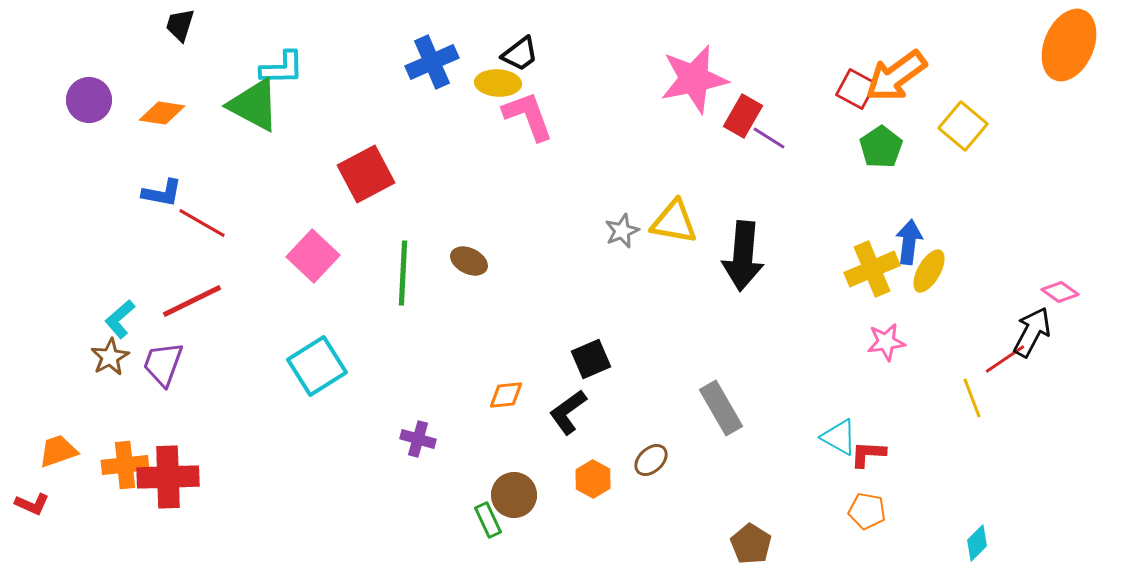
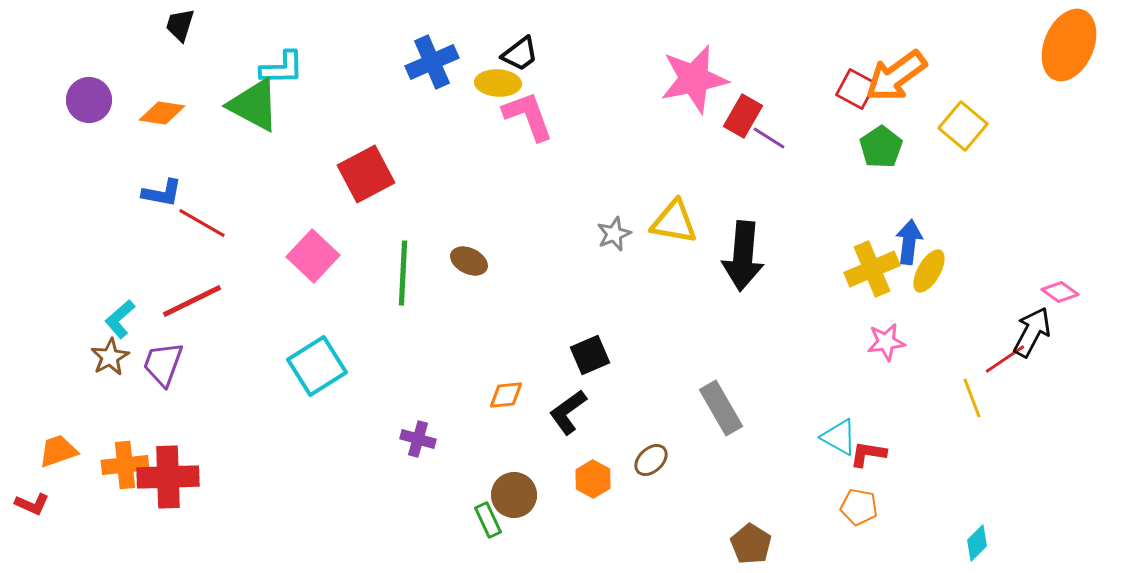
gray star at (622, 231): moved 8 px left, 3 px down
black square at (591, 359): moved 1 px left, 4 px up
red L-shape at (868, 454): rotated 6 degrees clockwise
orange pentagon at (867, 511): moved 8 px left, 4 px up
